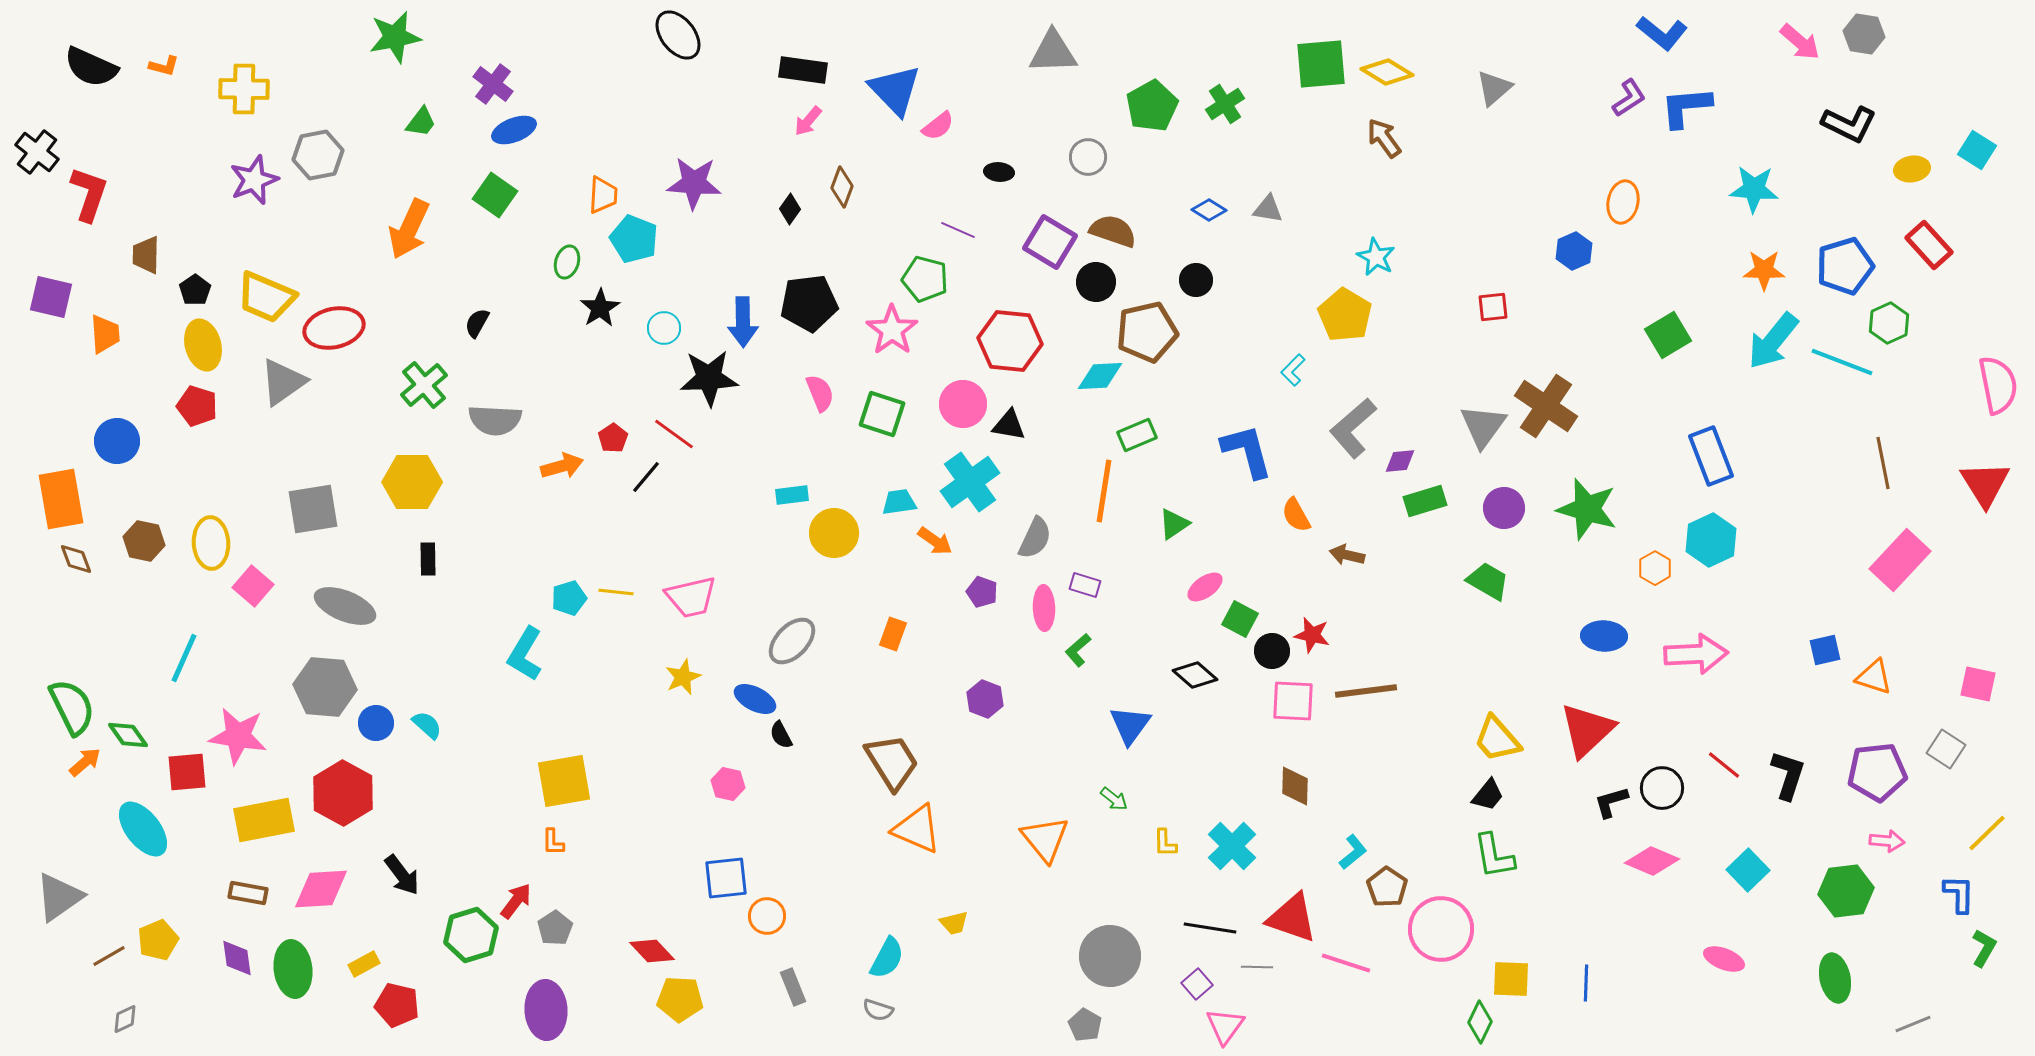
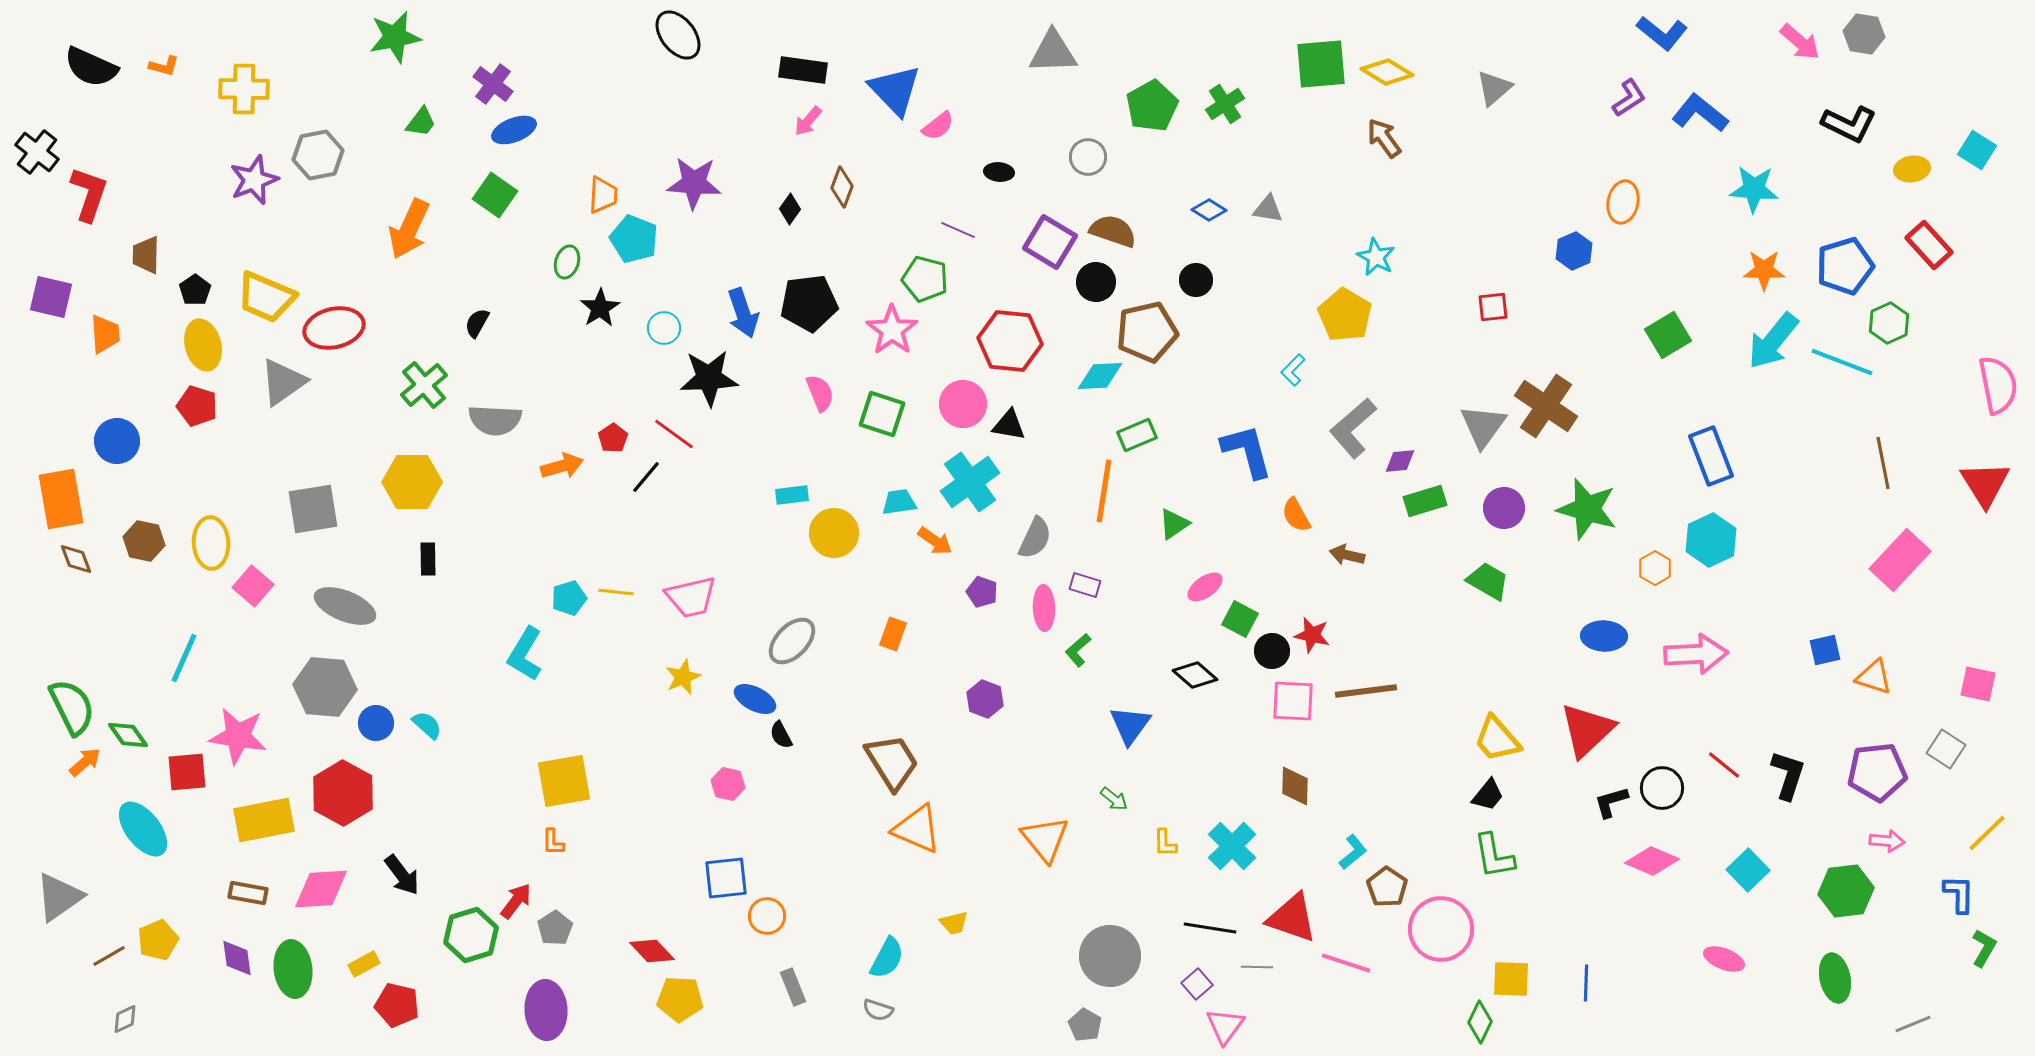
blue L-shape at (1686, 107): moved 14 px right, 6 px down; rotated 44 degrees clockwise
blue arrow at (743, 322): moved 9 px up; rotated 18 degrees counterclockwise
